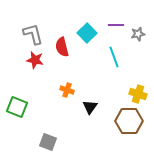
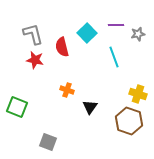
brown hexagon: rotated 20 degrees clockwise
